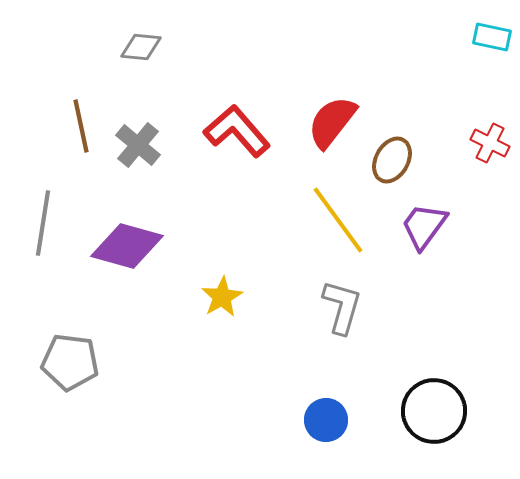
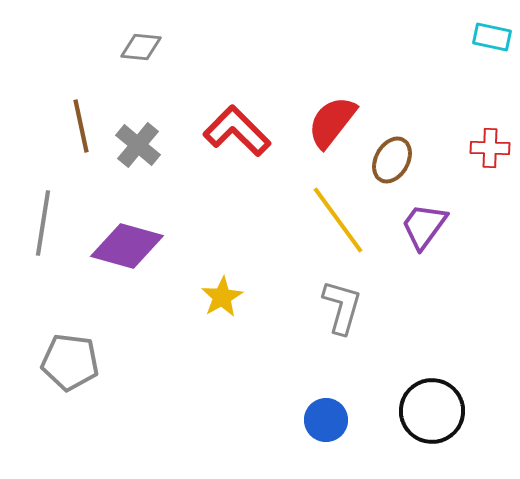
red L-shape: rotated 4 degrees counterclockwise
red cross: moved 5 px down; rotated 24 degrees counterclockwise
black circle: moved 2 px left
